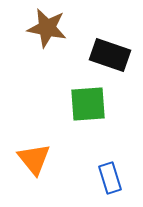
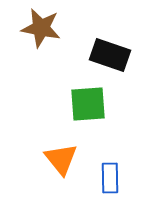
brown star: moved 6 px left
orange triangle: moved 27 px right
blue rectangle: rotated 16 degrees clockwise
